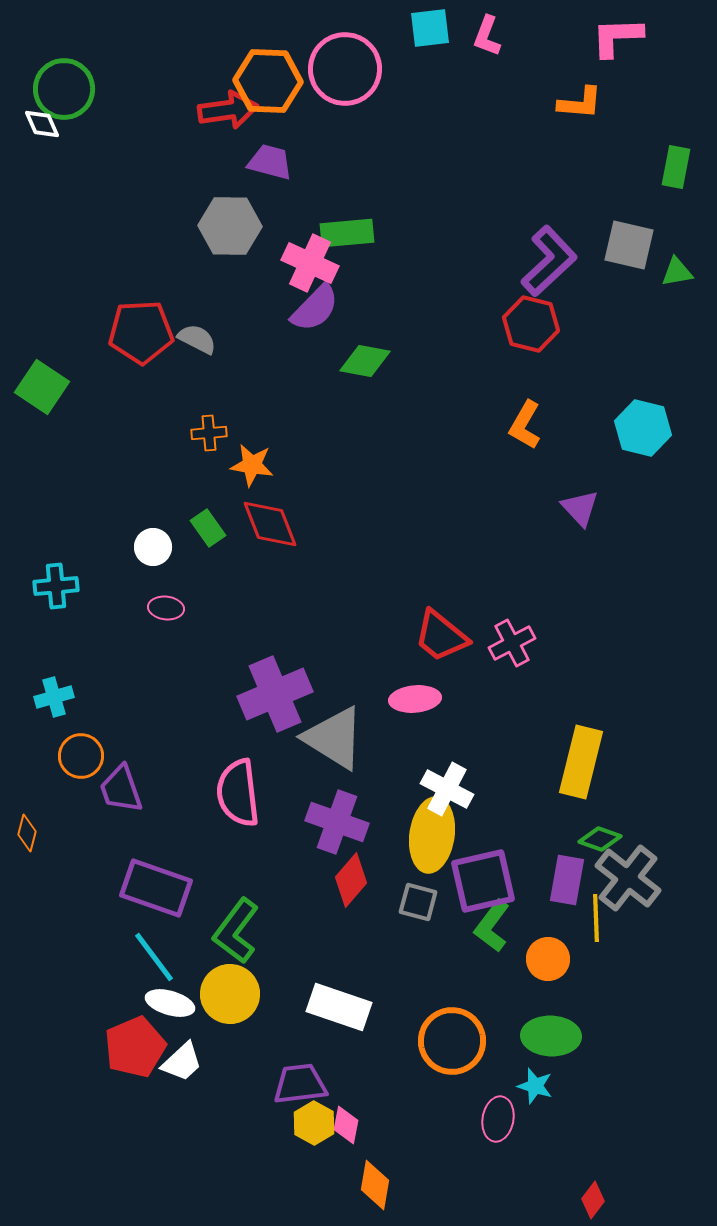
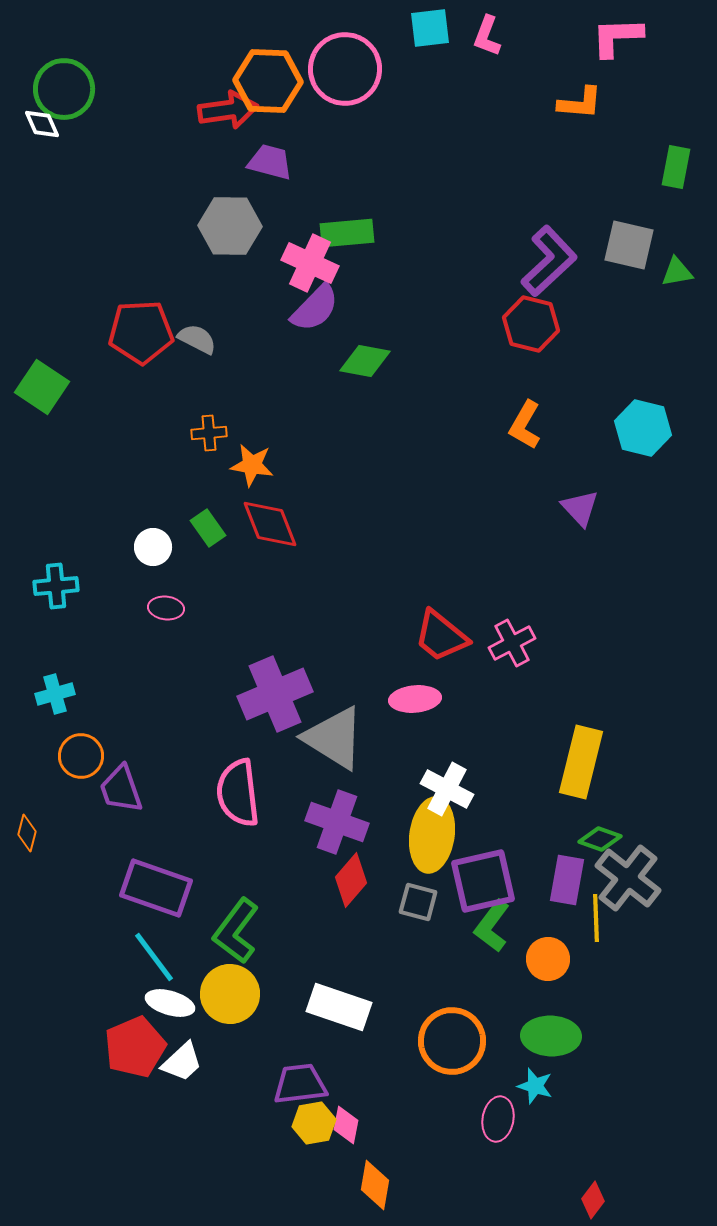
cyan cross at (54, 697): moved 1 px right, 3 px up
yellow hexagon at (314, 1123): rotated 21 degrees clockwise
